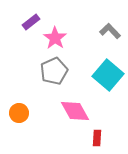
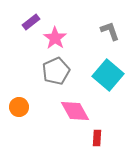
gray L-shape: rotated 25 degrees clockwise
gray pentagon: moved 2 px right
orange circle: moved 6 px up
